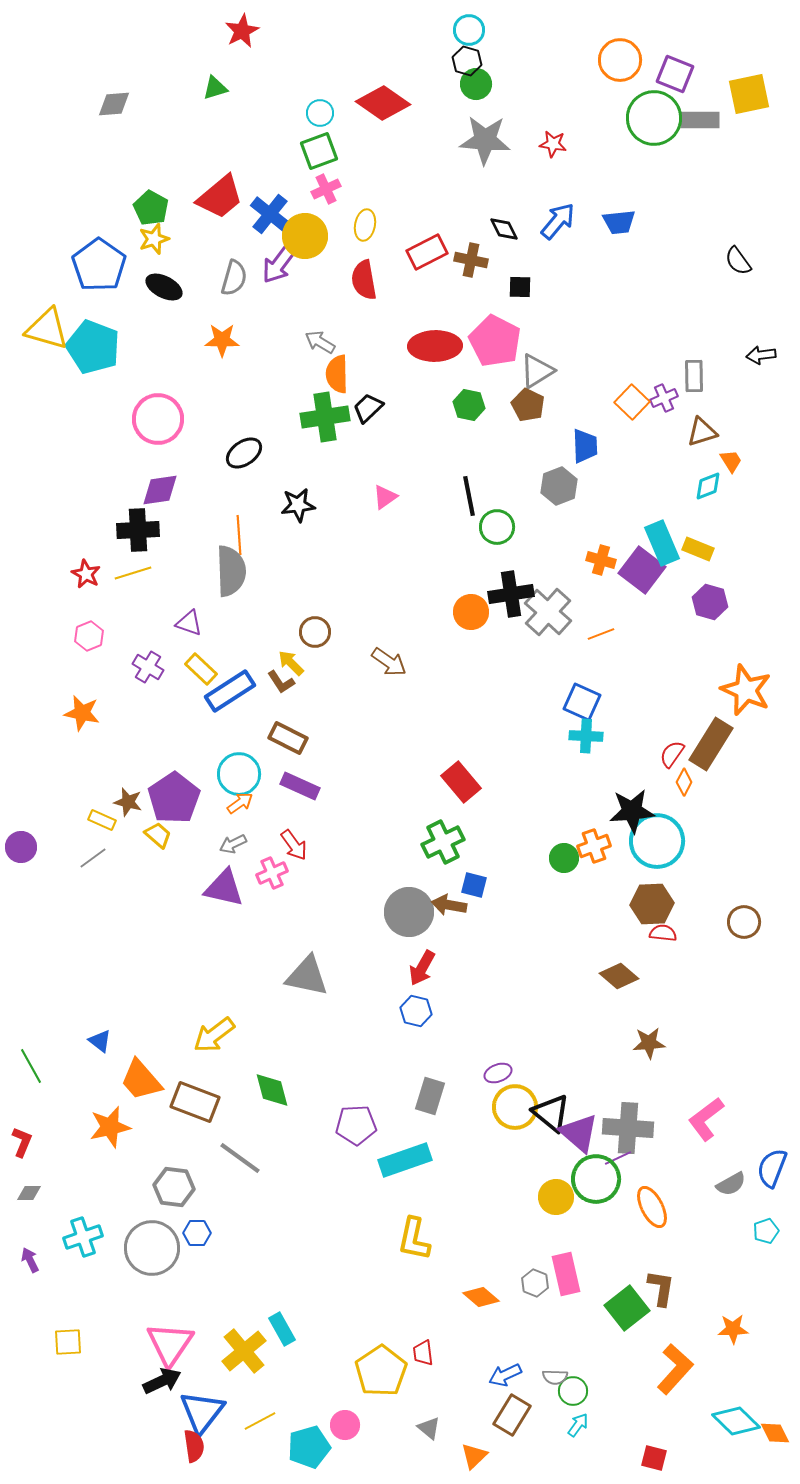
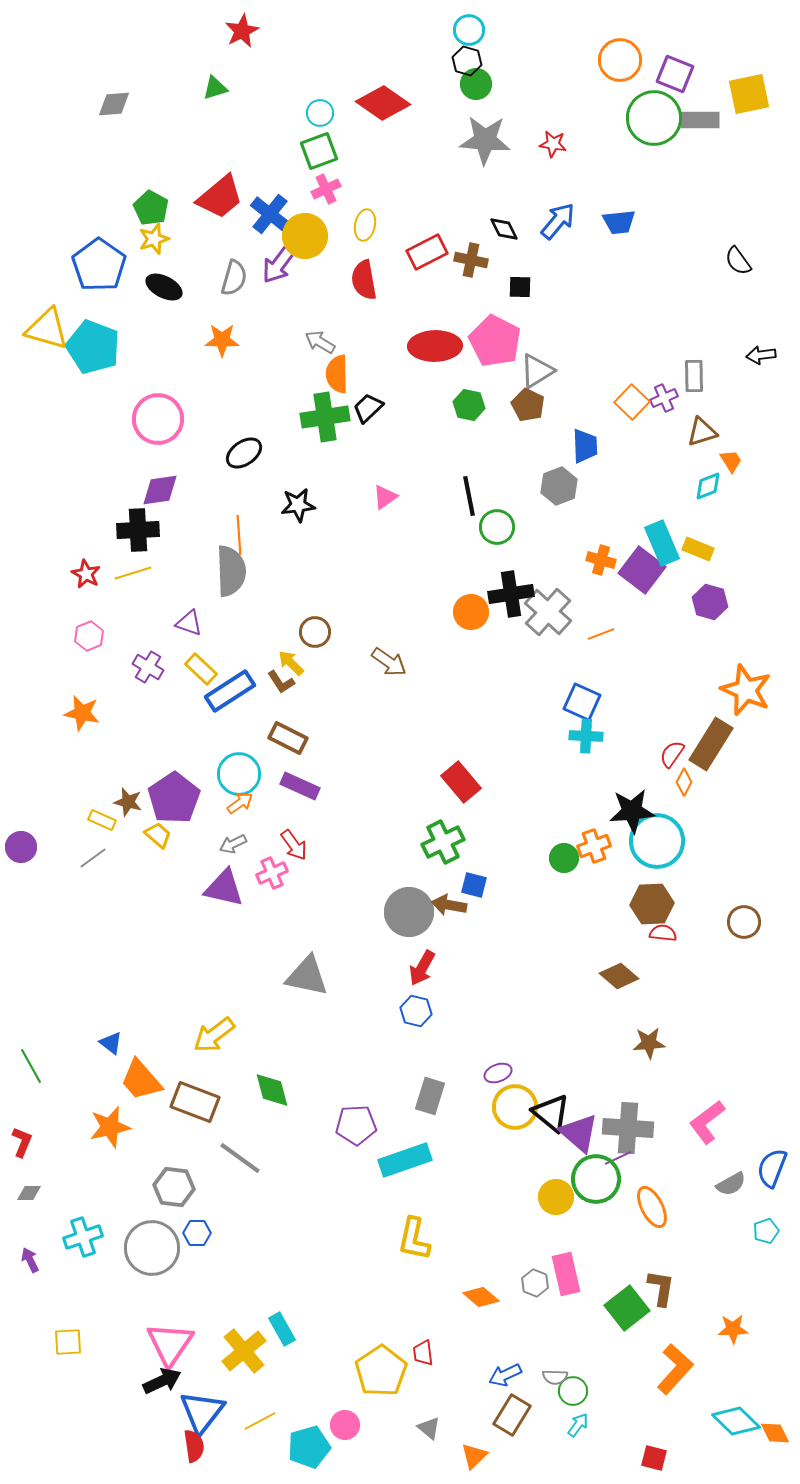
blue triangle at (100, 1041): moved 11 px right, 2 px down
pink L-shape at (706, 1119): moved 1 px right, 3 px down
